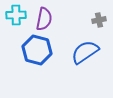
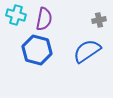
cyan cross: rotated 18 degrees clockwise
blue semicircle: moved 2 px right, 1 px up
